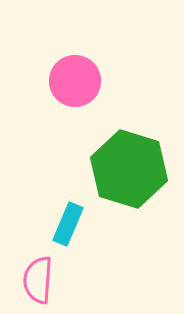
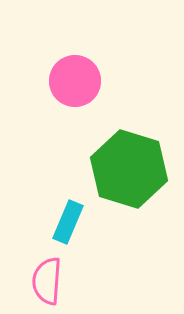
cyan rectangle: moved 2 px up
pink semicircle: moved 9 px right, 1 px down
